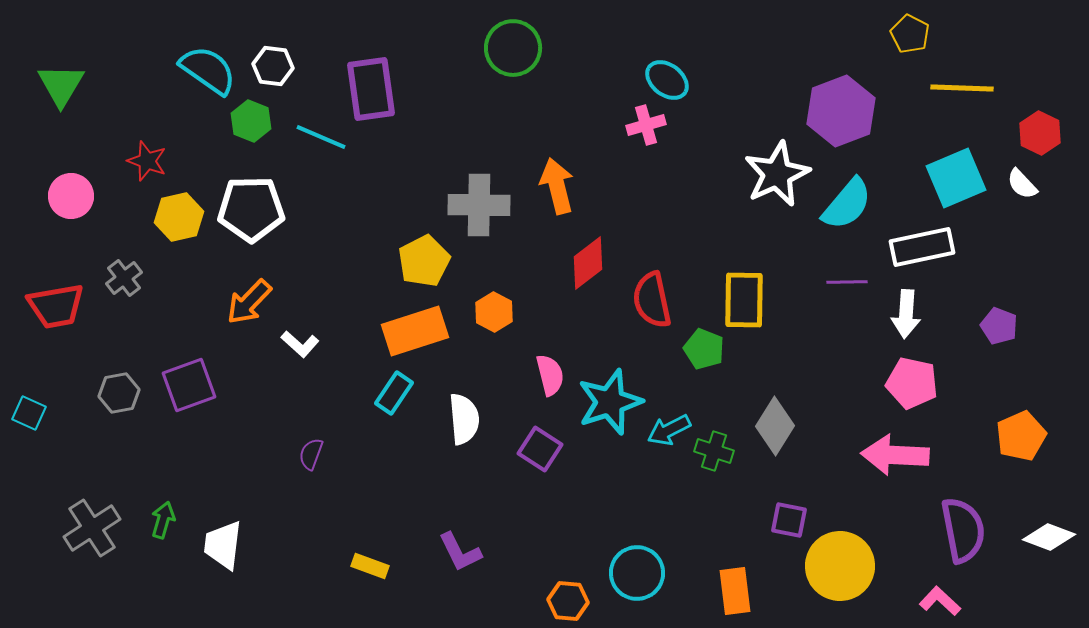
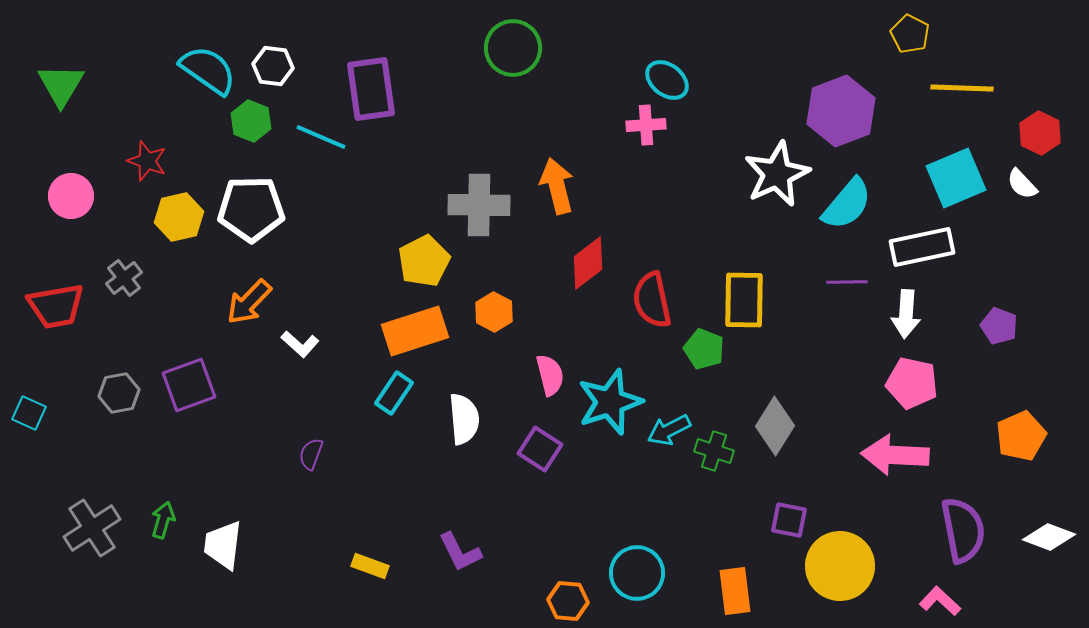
pink cross at (646, 125): rotated 12 degrees clockwise
